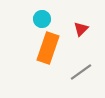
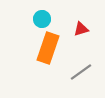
red triangle: rotated 28 degrees clockwise
